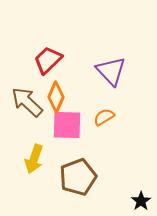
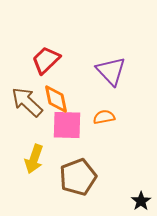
red trapezoid: moved 2 px left
orange diamond: moved 2 px down; rotated 36 degrees counterclockwise
orange semicircle: rotated 20 degrees clockwise
